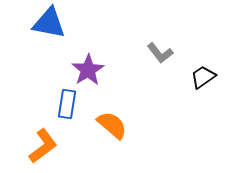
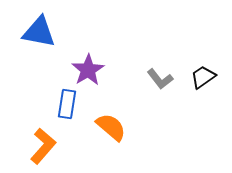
blue triangle: moved 10 px left, 9 px down
gray L-shape: moved 26 px down
orange semicircle: moved 1 px left, 2 px down
orange L-shape: rotated 12 degrees counterclockwise
